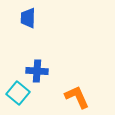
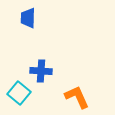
blue cross: moved 4 px right
cyan square: moved 1 px right
